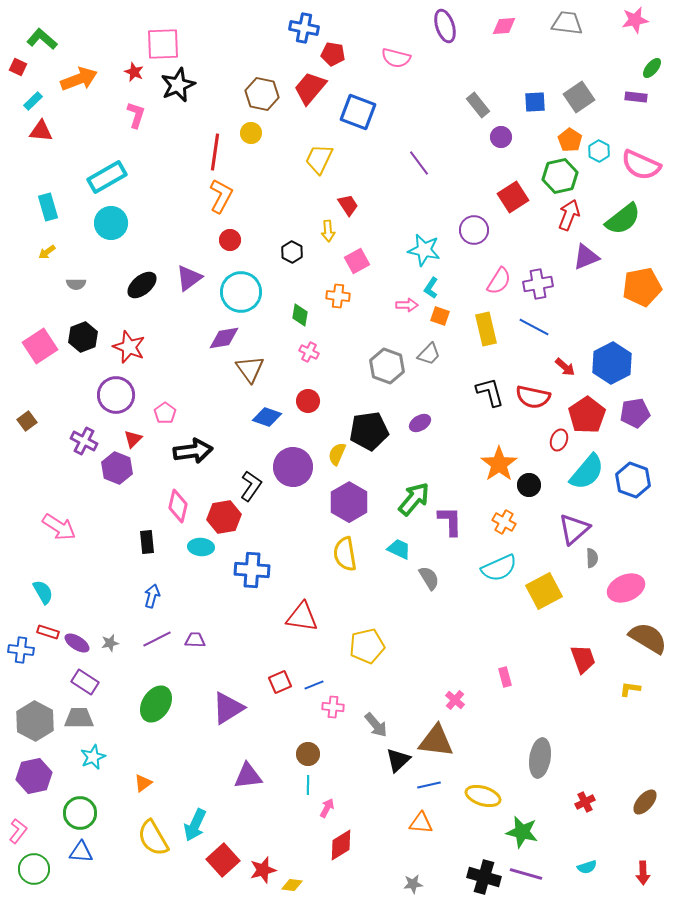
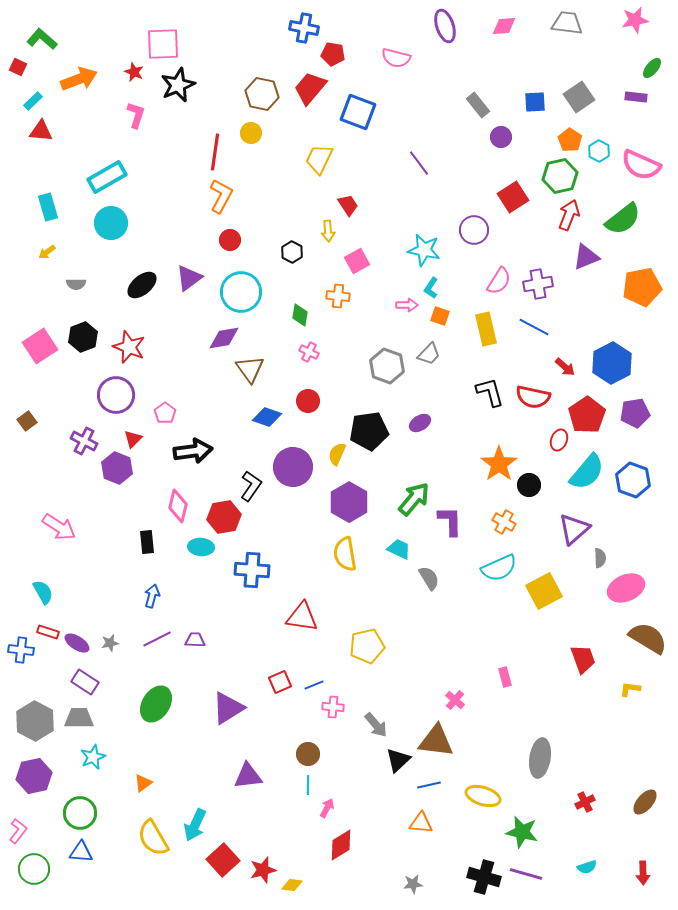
gray semicircle at (592, 558): moved 8 px right
